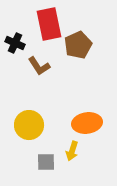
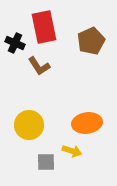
red rectangle: moved 5 px left, 3 px down
brown pentagon: moved 13 px right, 4 px up
yellow arrow: rotated 90 degrees counterclockwise
